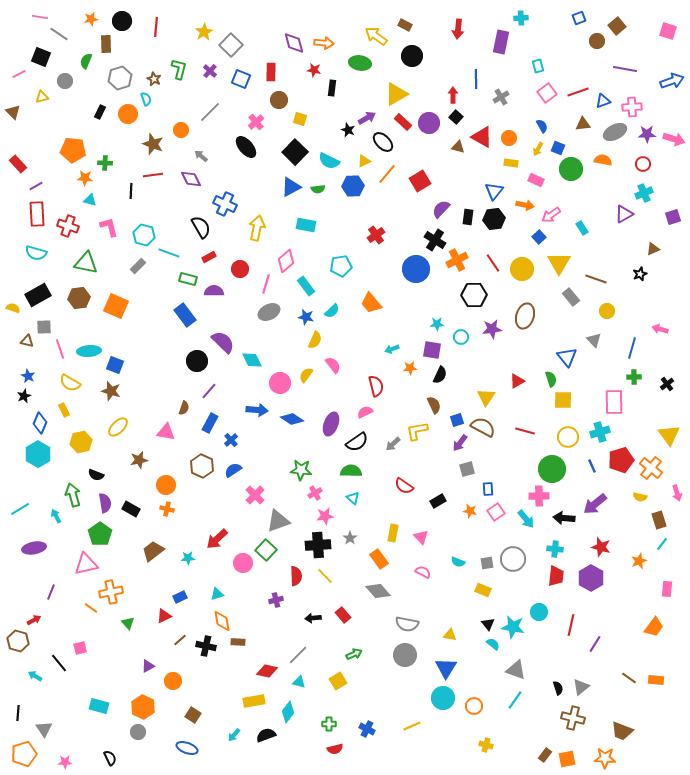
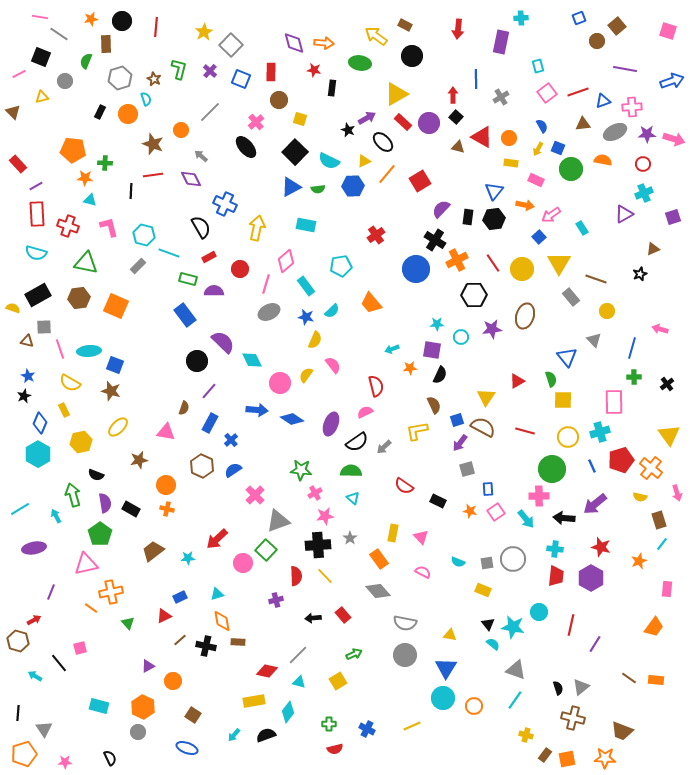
gray arrow at (393, 444): moved 9 px left, 3 px down
black rectangle at (438, 501): rotated 56 degrees clockwise
gray semicircle at (407, 624): moved 2 px left, 1 px up
yellow cross at (486, 745): moved 40 px right, 10 px up
